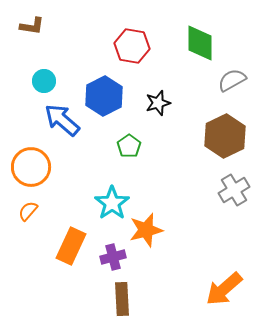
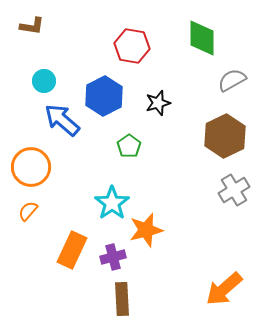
green diamond: moved 2 px right, 5 px up
orange rectangle: moved 1 px right, 4 px down
